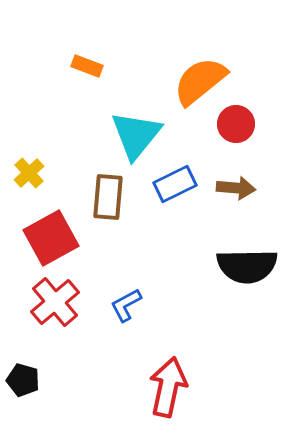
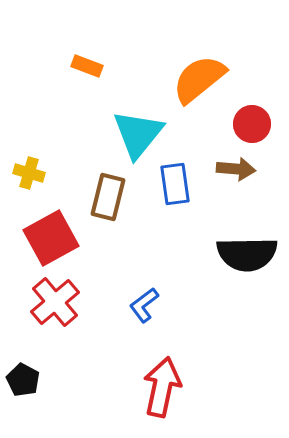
orange semicircle: moved 1 px left, 2 px up
red circle: moved 16 px right
cyan triangle: moved 2 px right, 1 px up
yellow cross: rotated 32 degrees counterclockwise
blue rectangle: rotated 72 degrees counterclockwise
brown arrow: moved 19 px up
brown rectangle: rotated 9 degrees clockwise
black semicircle: moved 12 px up
blue L-shape: moved 18 px right; rotated 9 degrees counterclockwise
black pentagon: rotated 12 degrees clockwise
red arrow: moved 6 px left
